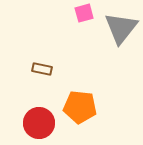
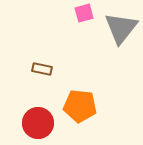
orange pentagon: moved 1 px up
red circle: moved 1 px left
